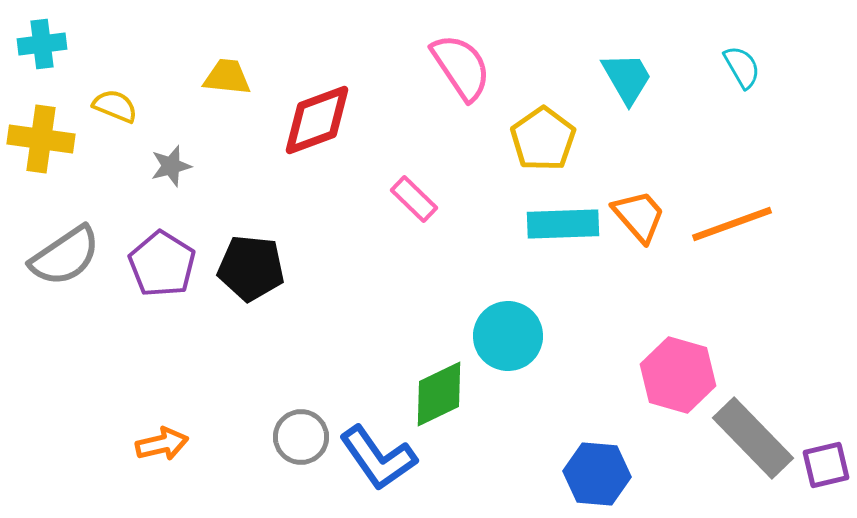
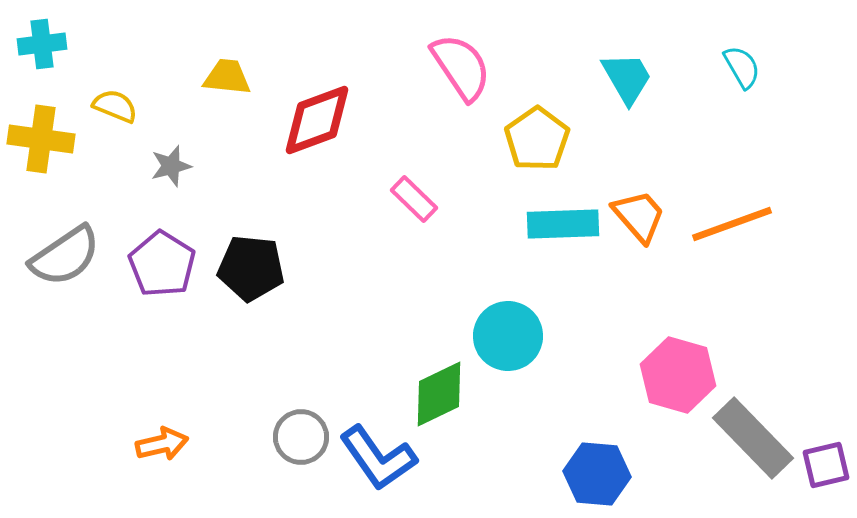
yellow pentagon: moved 6 px left
